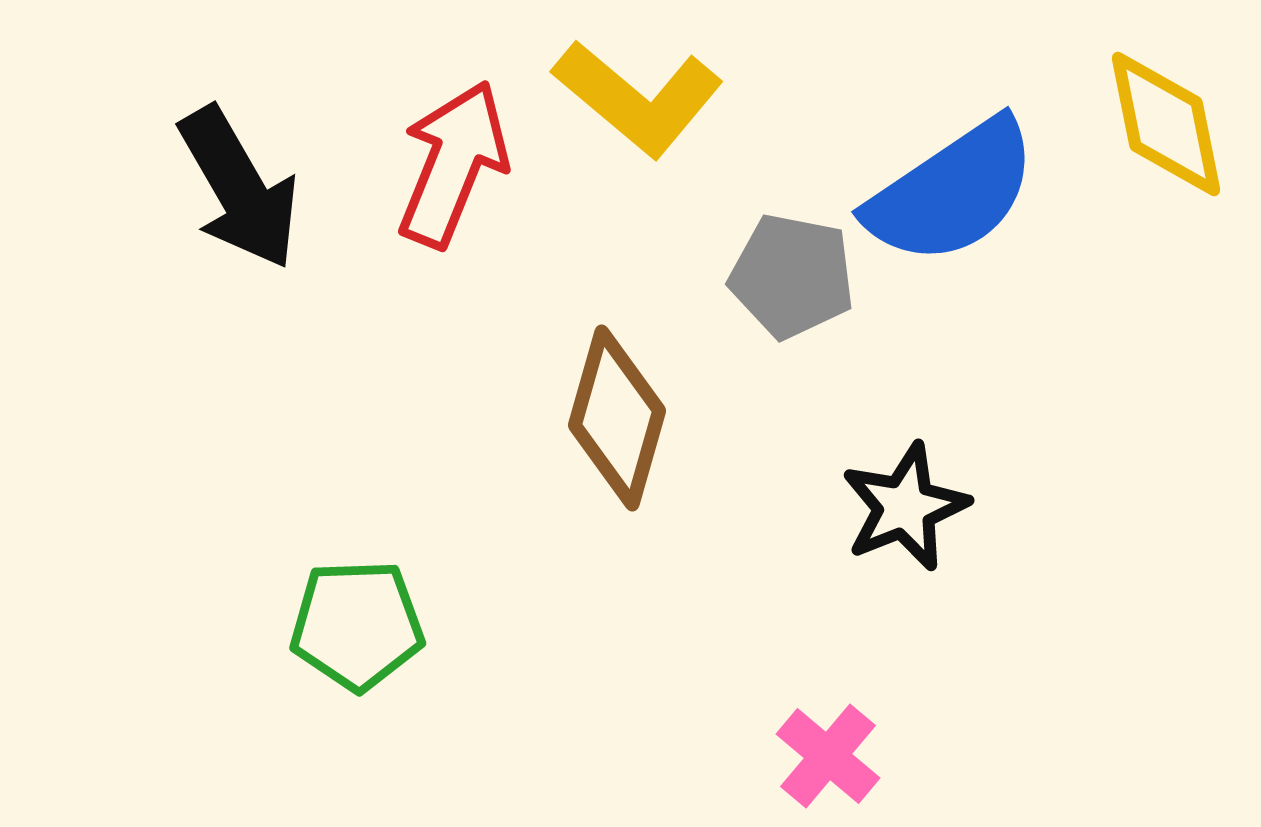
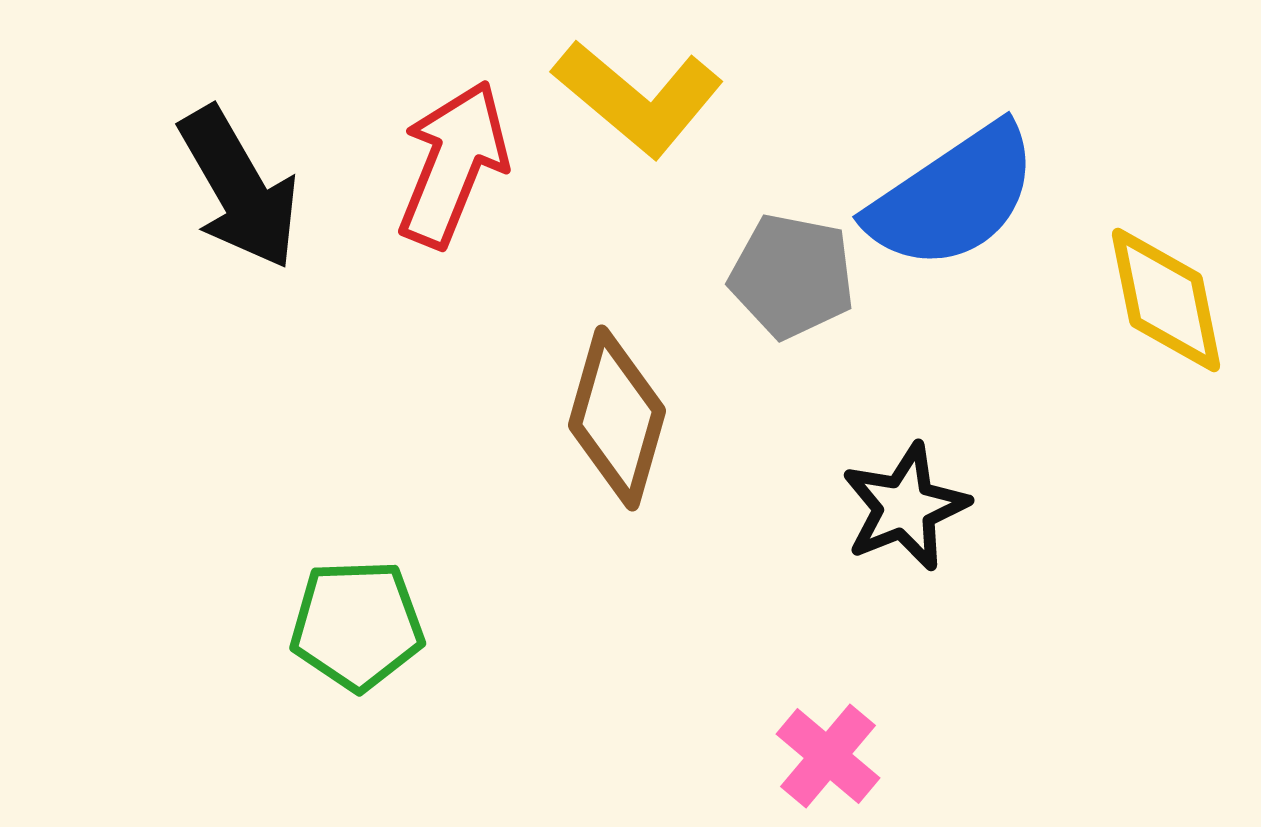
yellow diamond: moved 176 px down
blue semicircle: moved 1 px right, 5 px down
